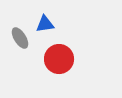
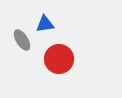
gray ellipse: moved 2 px right, 2 px down
